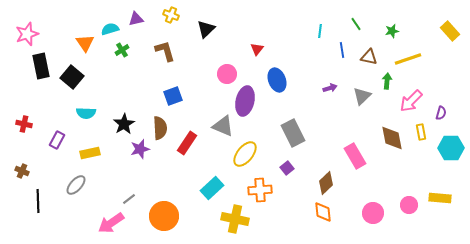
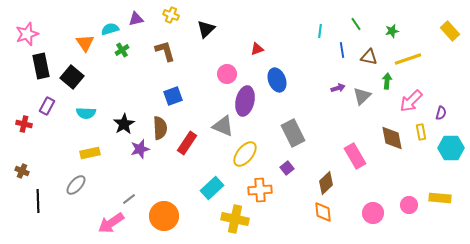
red triangle at (257, 49): rotated 32 degrees clockwise
purple arrow at (330, 88): moved 8 px right
purple rectangle at (57, 140): moved 10 px left, 34 px up
